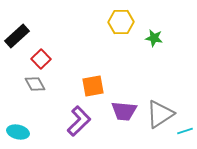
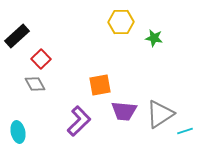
orange square: moved 7 px right, 1 px up
cyan ellipse: rotated 65 degrees clockwise
